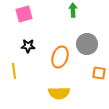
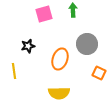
pink square: moved 20 px right
black star: rotated 16 degrees counterclockwise
orange ellipse: moved 2 px down
orange square: rotated 16 degrees clockwise
